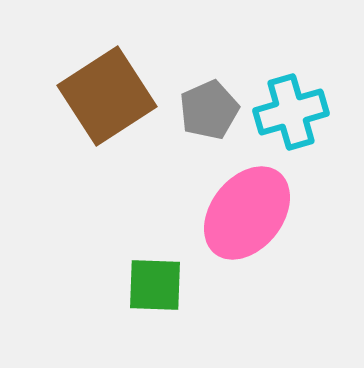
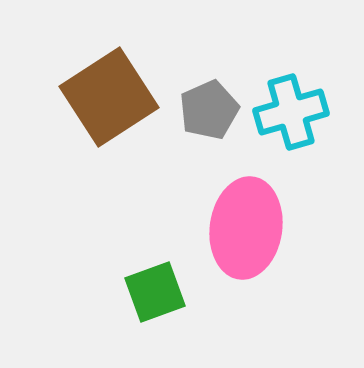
brown square: moved 2 px right, 1 px down
pink ellipse: moved 1 px left, 15 px down; rotated 30 degrees counterclockwise
green square: moved 7 px down; rotated 22 degrees counterclockwise
